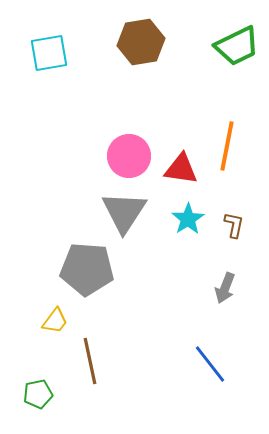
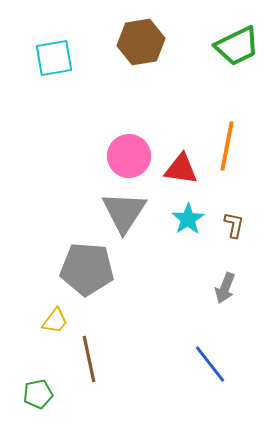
cyan square: moved 5 px right, 5 px down
brown line: moved 1 px left, 2 px up
